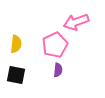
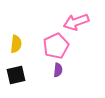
pink pentagon: moved 1 px right, 1 px down
black square: rotated 24 degrees counterclockwise
